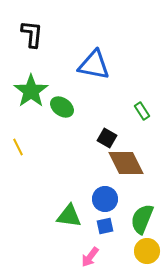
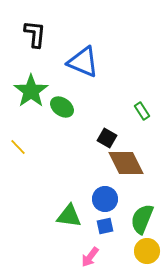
black L-shape: moved 3 px right
blue triangle: moved 11 px left, 3 px up; rotated 12 degrees clockwise
yellow line: rotated 18 degrees counterclockwise
